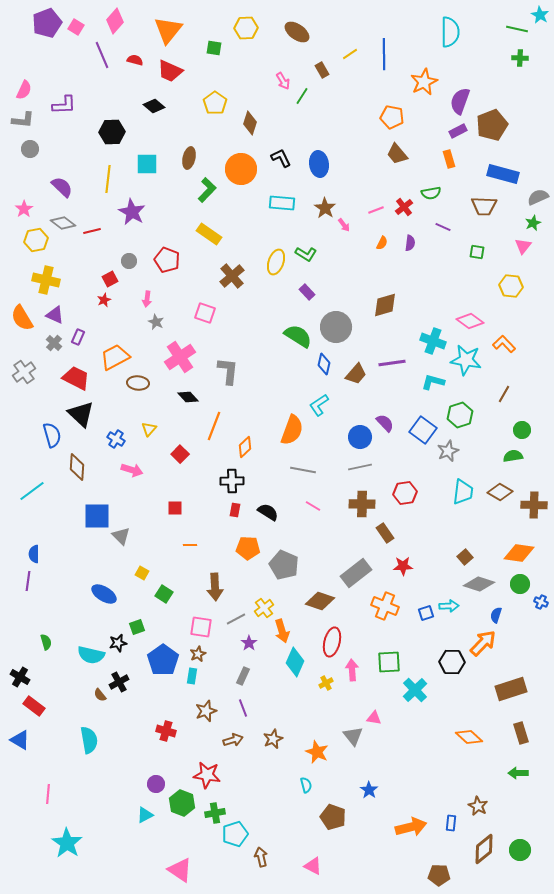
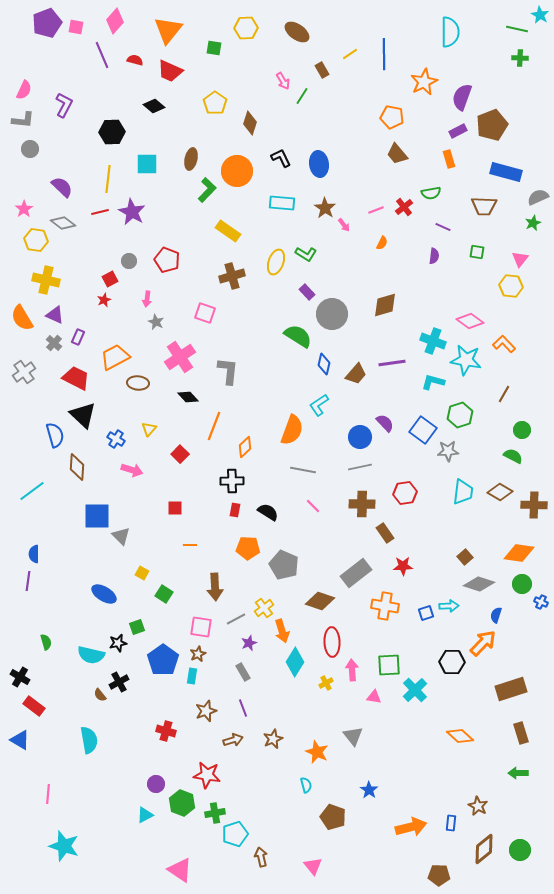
pink square at (76, 27): rotated 21 degrees counterclockwise
purple semicircle at (460, 101): moved 2 px right, 4 px up
purple L-shape at (64, 105): rotated 60 degrees counterclockwise
brown ellipse at (189, 158): moved 2 px right, 1 px down
orange circle at (241, 169): moved 4 px left, 2 px down
blue rectangle at (503, 174): moved 3 px right, 2 px up
red line at (92, 231): moved 8 px right, 19 px up
yellow rectangle at (209, 234): moved 19 px right, 3 px up
yellow hexagon at (36, 240): rotated 20 degrees clockwise
purple semicircle at (410, 243): moved 24 px right, 13 px down
pink triangle at (523, 246): moved 3 px left, 13 px down
brown cross at (232, 276): rotated 25 degrees clockwise
gray circle at (336, 327): moved 4 px left, 13 px up
black triangle at (81, 414): moved 2 px right, 1 px down
blue semicircle at (52, 435): moved 3 px right
gray star at (448, 451): rotated 20 degrees clockwise
green semicircle at (513, 456): rotated 36 degrees clockwise
pink line at (313, 506): rotated 14 degrees clockwise
green circle at (520, 584): moved 2 px right
orange cross at (385, 606): rotated 12 degrees counterclockwise
red ellipse at (332, 642): rotated 16 degrees counterclockwise
purple star at (249, 643): rotated 14 degrees clockwise
cyan diamond at (295, 662): rotated 8 degrees clockwise
green square at (389, 662): moved 3 px down
gray rectangle at (243, 676): moved 4 px up; rotated 54 degrees counterclockwise
pink triangle at (374, 718): moved 21 px up
orange diamond at (469, 737): moved 9 px left, 1 px up
cyan star at (67, 843): moved 3 px left, 3 px down; rotated 16 degrees counterclockwise
pink triangle at (313, 866): rotated 24 degrees clockwise
